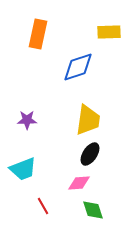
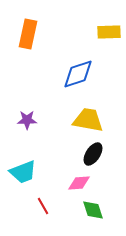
orange rectangle: moved 10 px left
blue diamond: moved 7 px down
yellow trapezoid: rotated 88 degrees counterclockwise
black ellipse: moved 3 px right
cyan trapezoid: moved 3 px down
